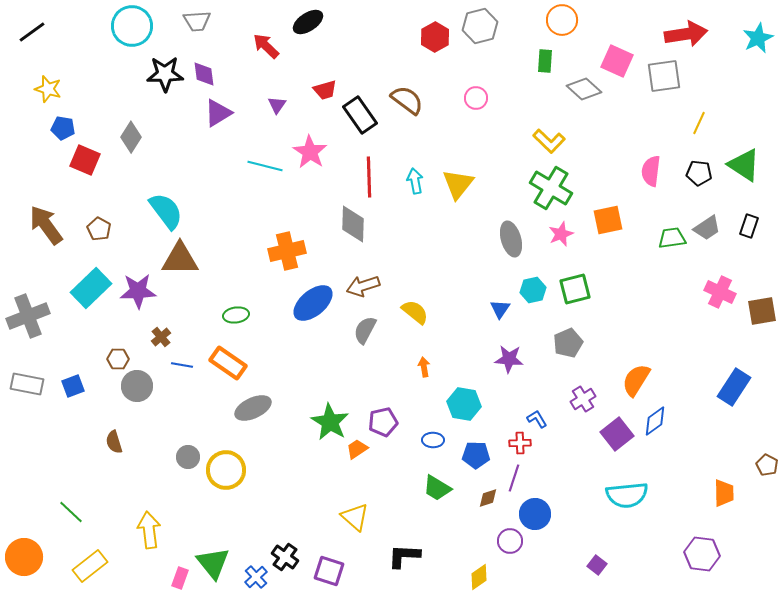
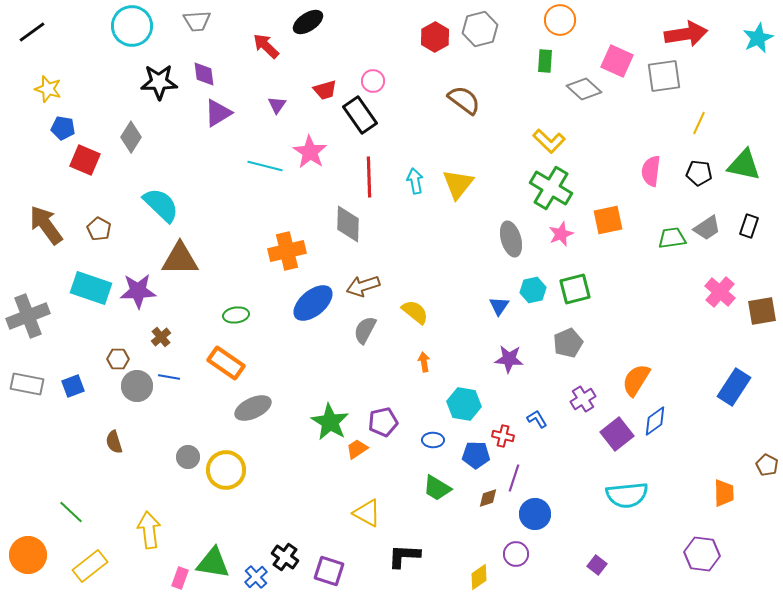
orange circle at (562, 20): moved 2 px left
gray hexagon at (480, 26): moved 3 px down
black star at (165, 74): moved 6 px left, 8 px down
pink circle at (476, 98): moved 103 px left, 17 px up
brown semicircle at (407, 100): moved 57 px right
green triangle at (744, 165): rotated 21 degrees counterclockwise
cyan semicircle at (166, 211): moved 5 px left, 6 px up; rotated 9 degrees counterclockwise
gray diamond at (353, 224): moved 5 px left
cyan rectangle at (91, 288): rotated 63 degrees clockwise
pink cross at (720, 292): rotated 16 degrees clockwise
blue triangle at (500, 309): moved 1 px left, 3 px up
orange rectangle at (228, 363): moved 2 px left
blue line at (182, 365): moved 13 px left, 12 px down
orange arrow at (424, 367): moved 5 px up
red cross at (520, 443): moved 17 px left, 7 px up; rotated 15 degrees clockwise
yellow triangle at (355, 517): moved 12 px right, 4 px up; rotated 12 degrees counterclockwise
purple circle at (510, 541): moved 6 px right, 13 px down
orange circle at (24, 557): moved 4 px right, 2 px up
green triangle at (213, 563): rotated 42 degrees counterclockwise
